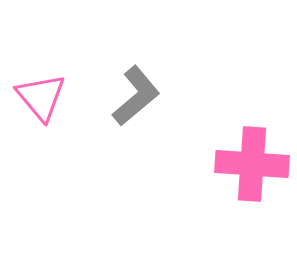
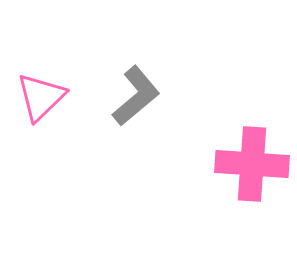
pink triangle: rotated 26 degrees clockwise
